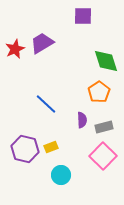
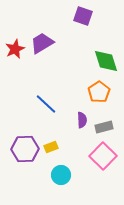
purple square: rotated 18 degrees clockwise
purple hexagon: rotated 16 degrees counterclockwise
